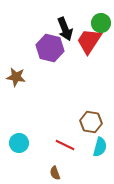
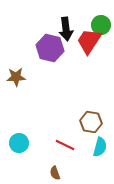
green circle: moved 2 px down
black arrow: moved 1 px right; rotated 15 degrees clockwise
brown star: rotated 12 degrees counterclockwise
